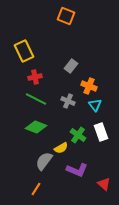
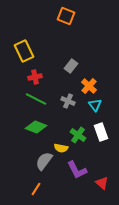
orange cross: rotated 21 degrees clockwise
yellow semicircle: rotated 40 degrees clockwise
purple L-shape: rotated 40 degrees clockwise
red triangle: moved 2 px left, 1 px up
